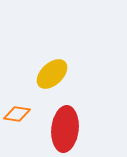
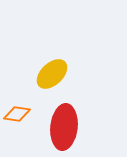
red ellipse: moved 1 px left, 2 px up
